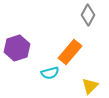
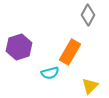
purple hexagon: moved 2 px right, 1 px up
orange rectangle: rotated 10 degrees counterclockwise
